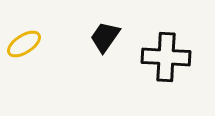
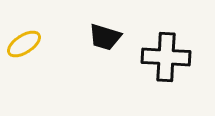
black trapezoid: rotated 108 degrees counterclockwise
